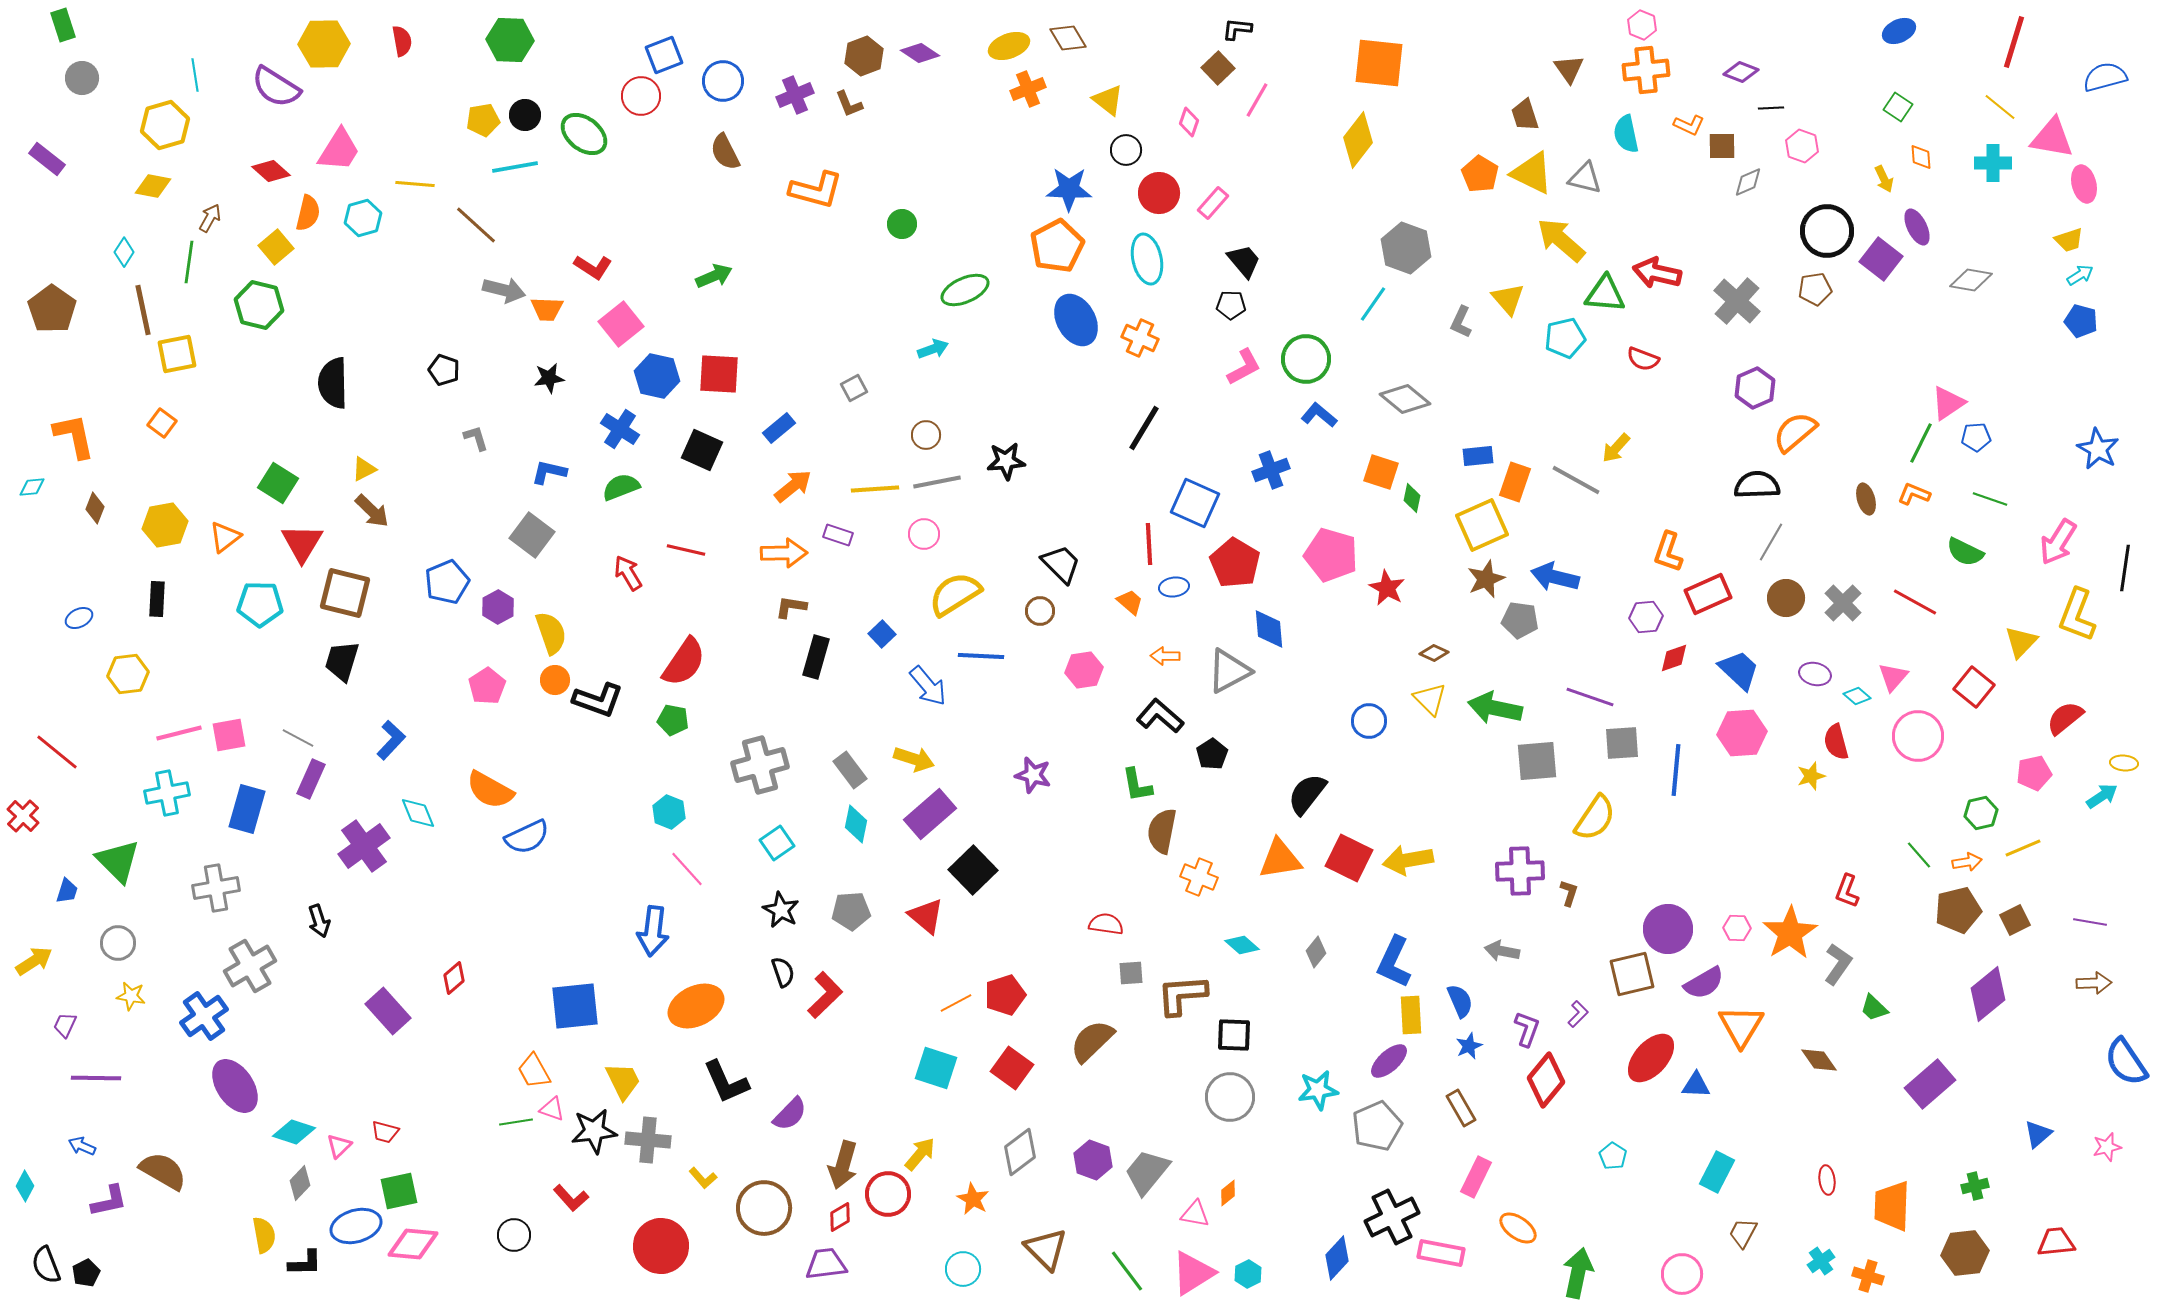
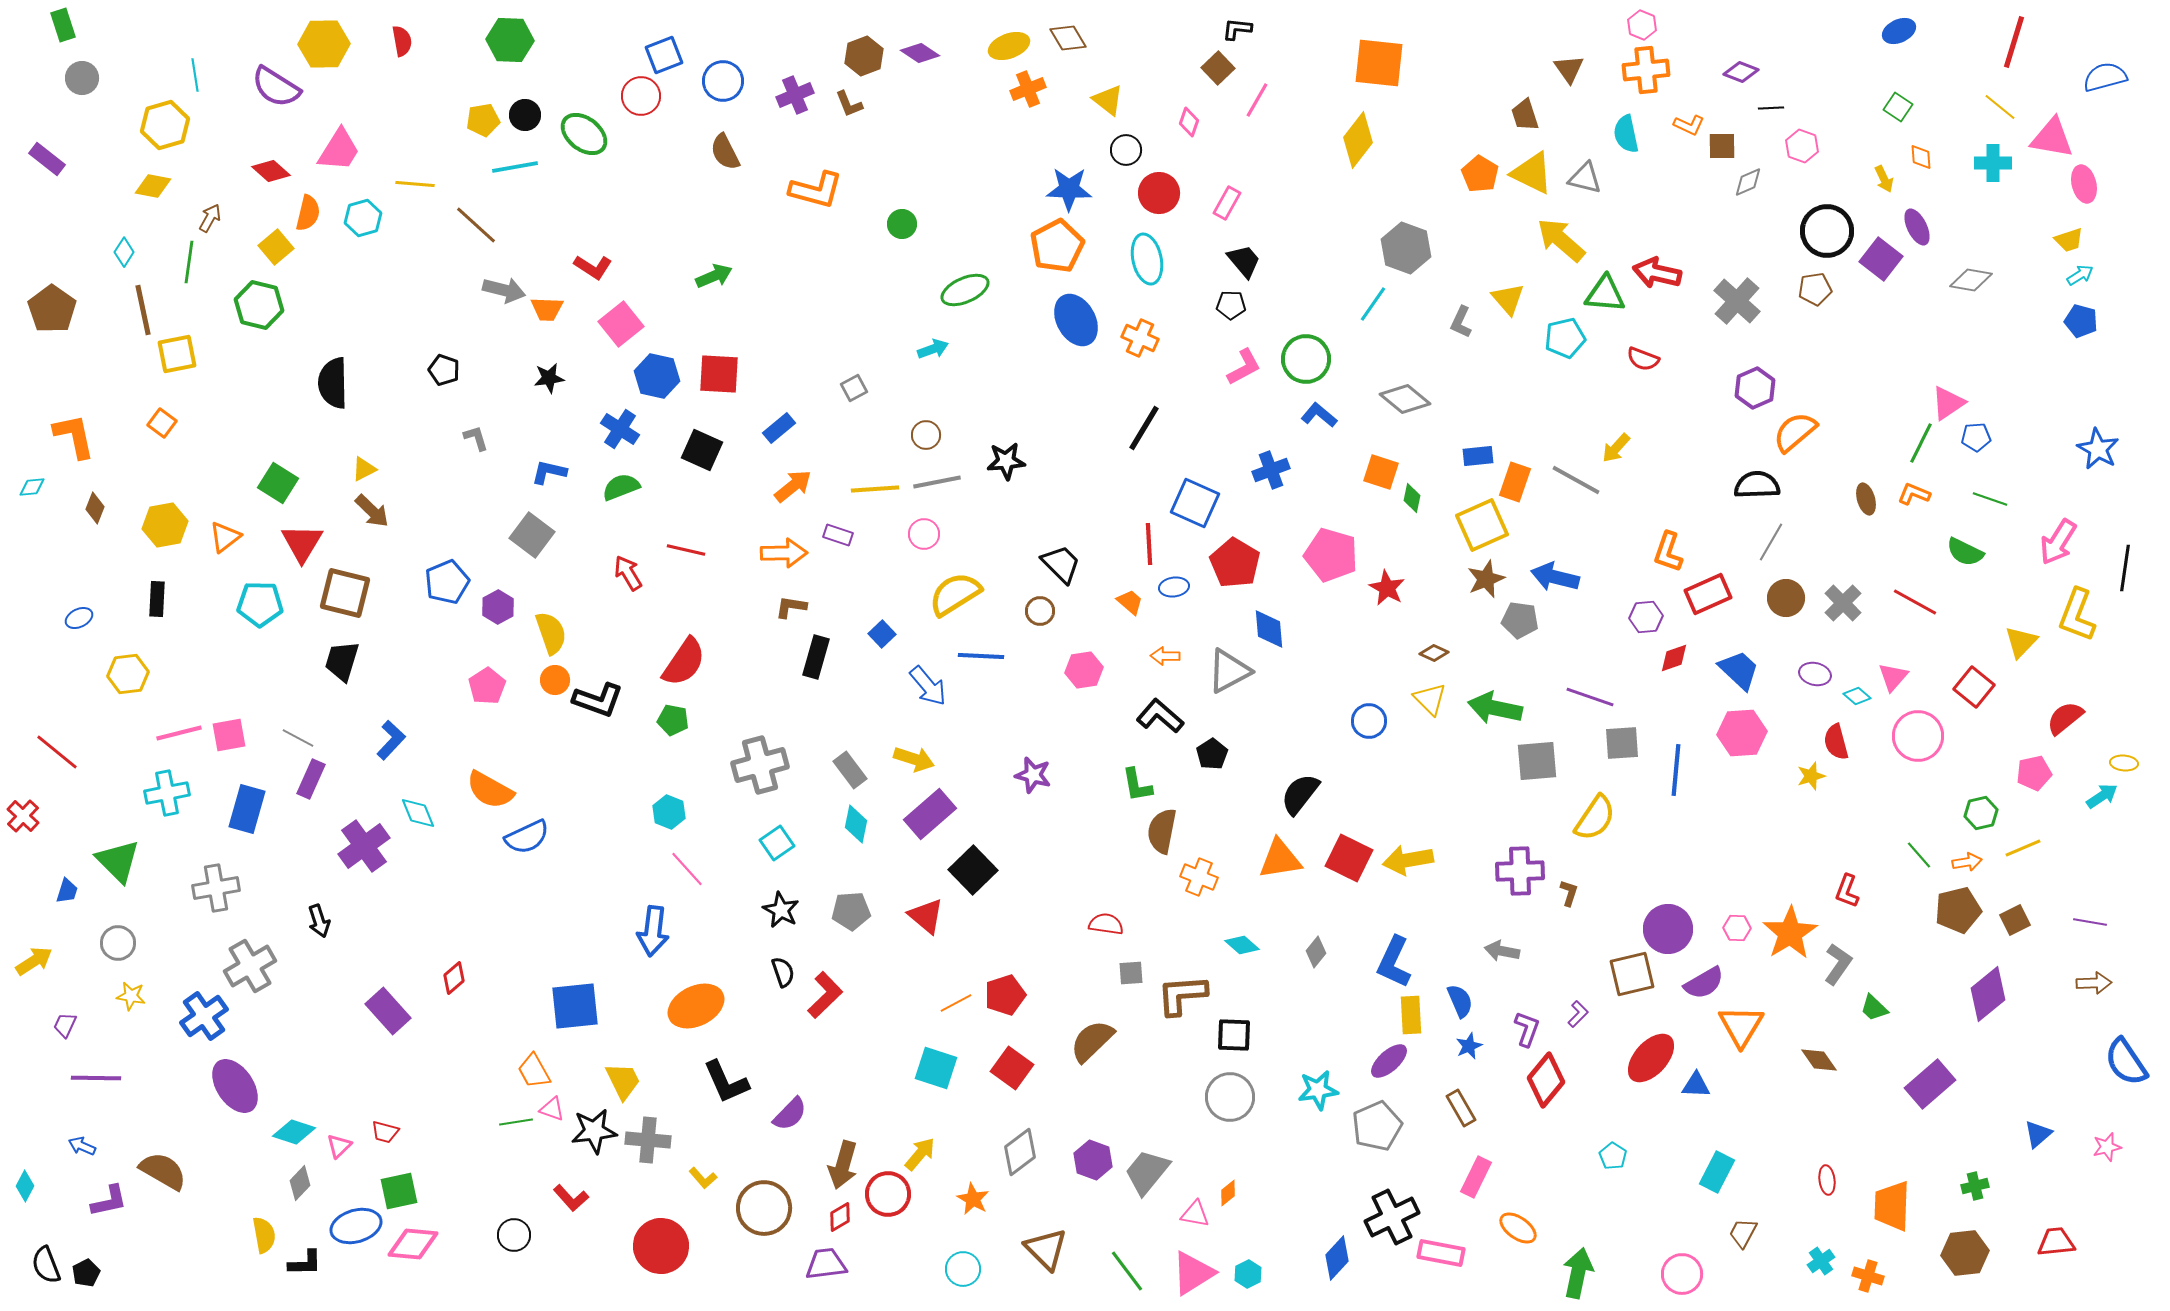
pink rectangle at (1213, 203): moved 14 px right; rotated 12 degrees counterclockwise
black semicircle at (1307, 794): moved 7 px left
